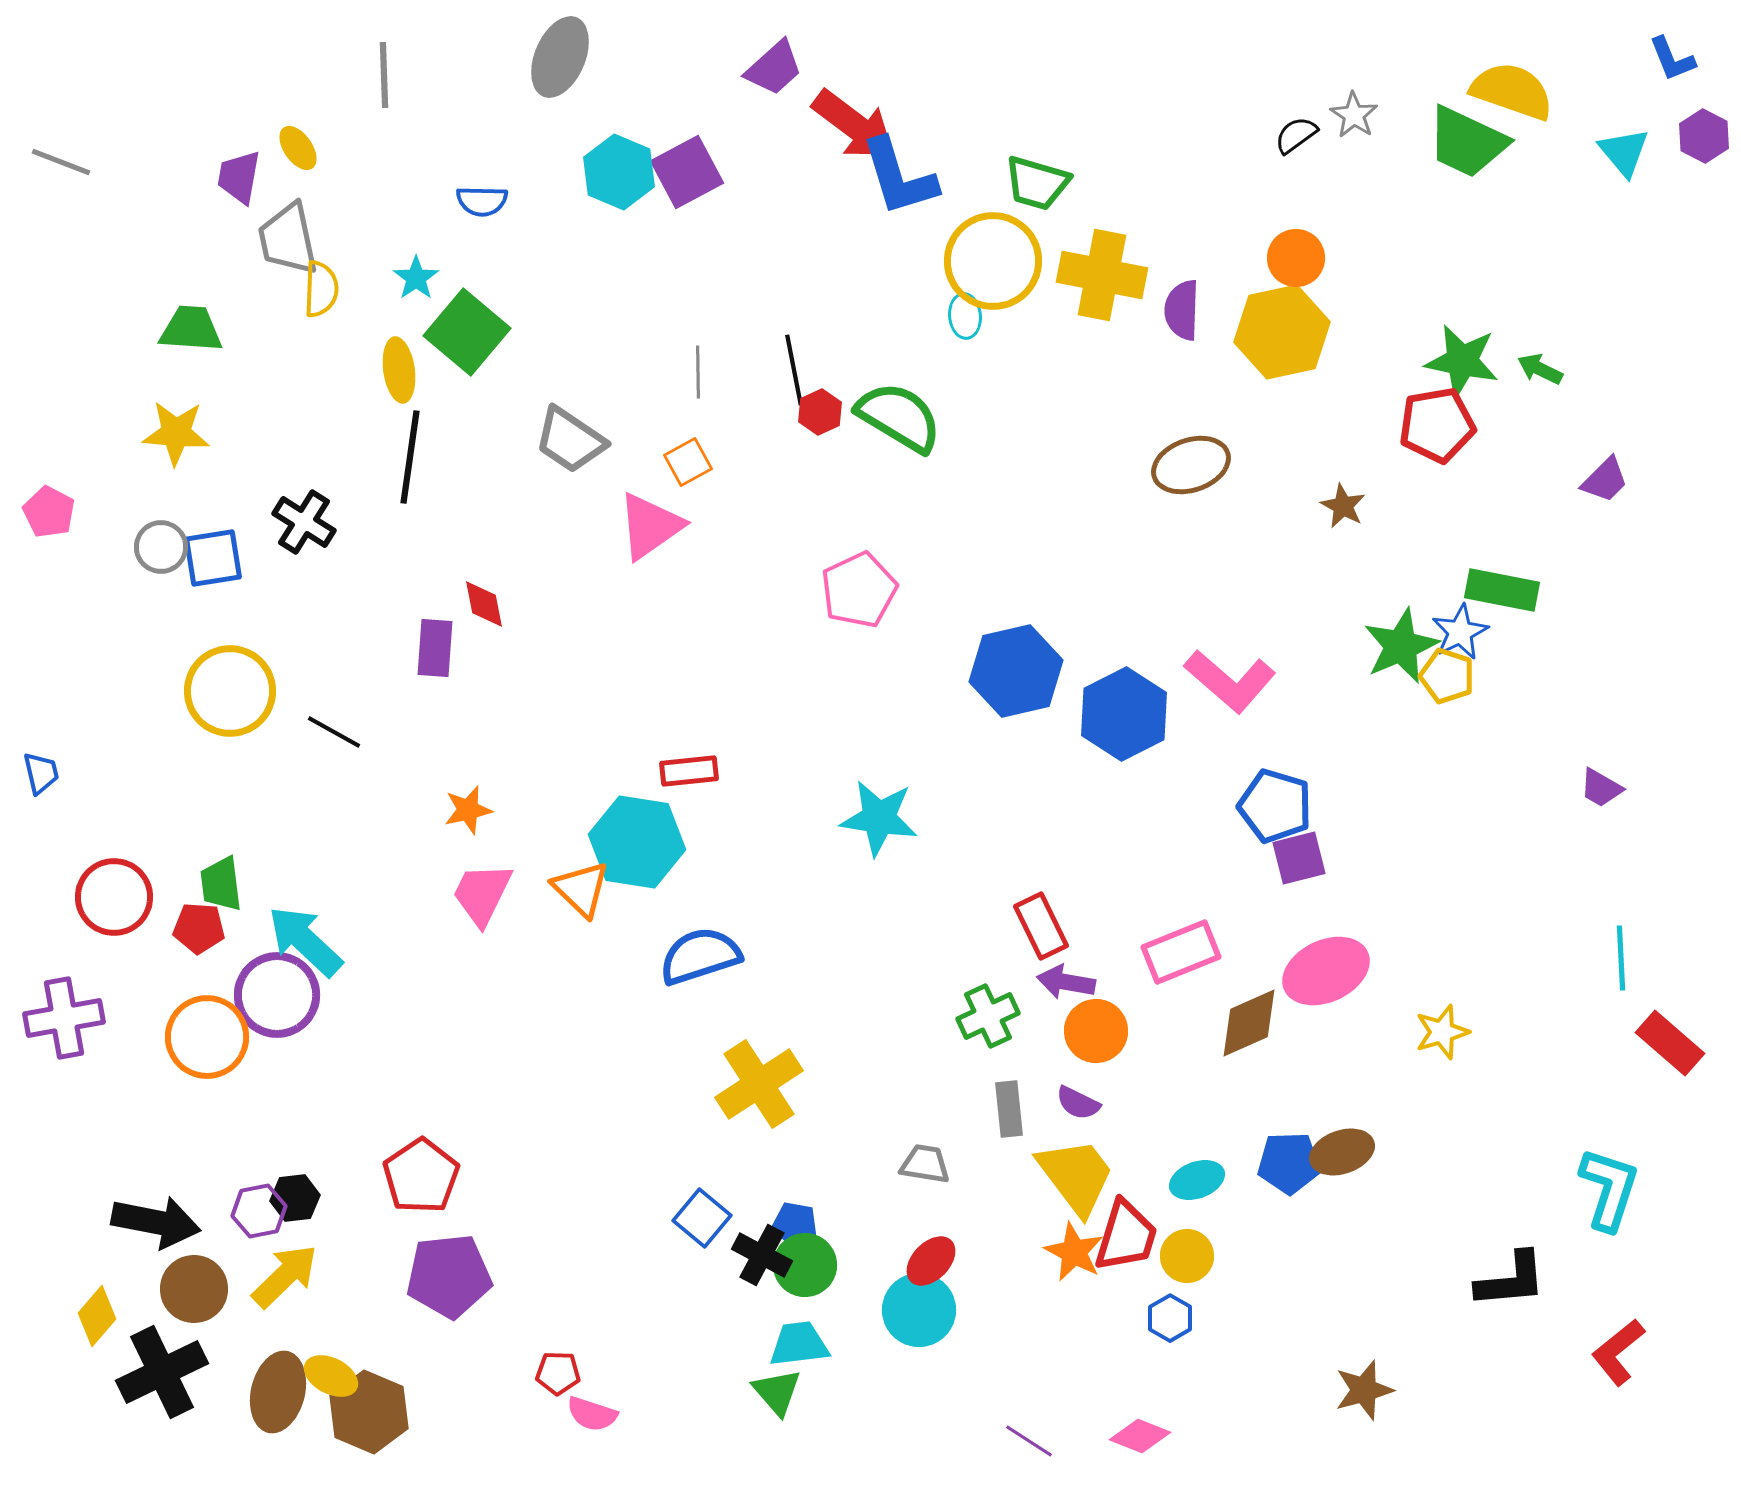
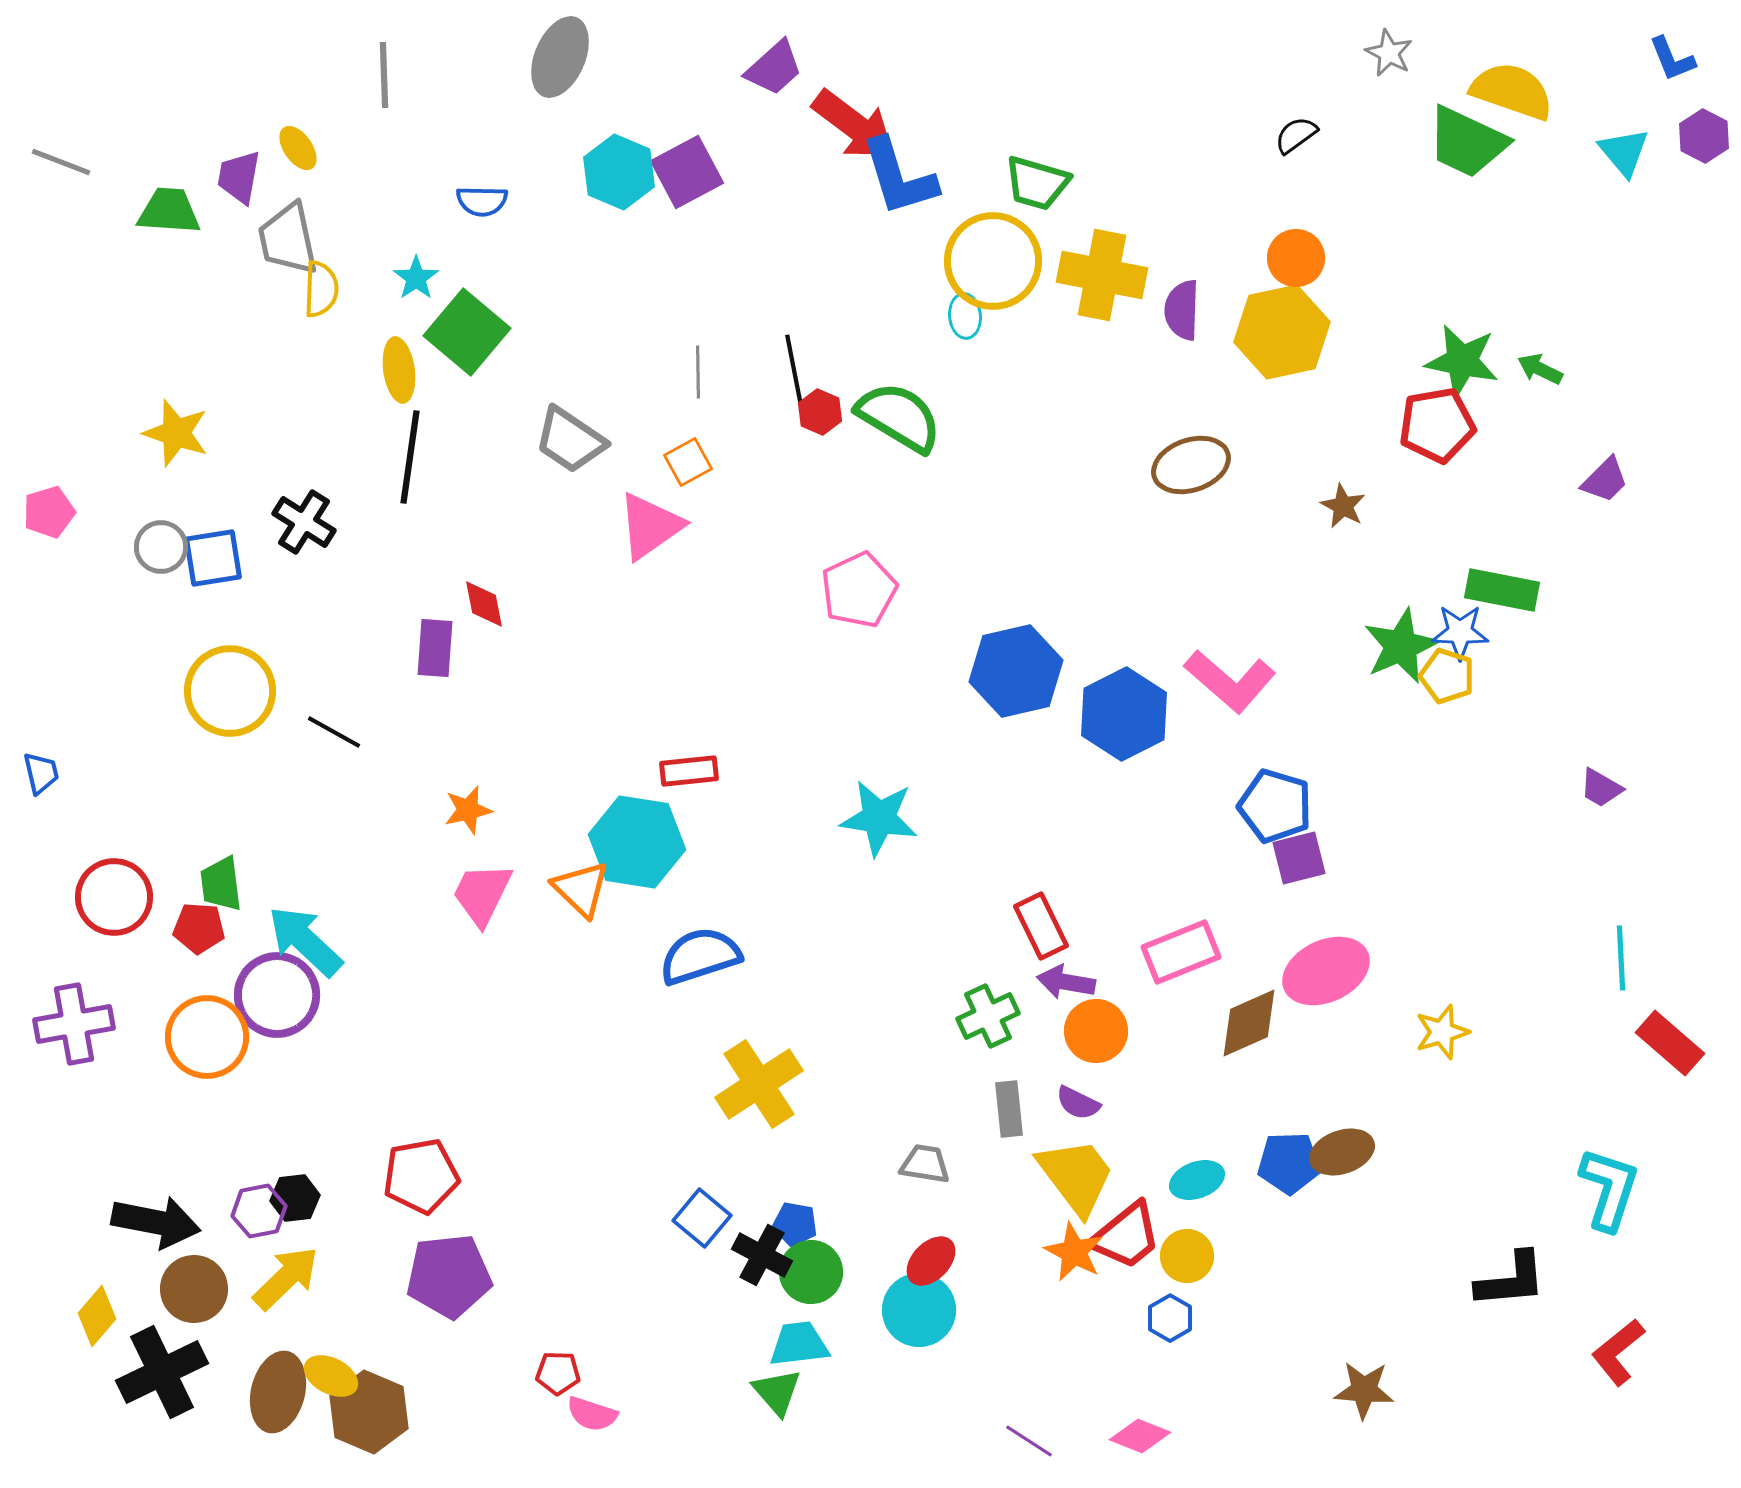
gray star at (1354, 115): moved 35 px right, 62 px up; rotated 6 degrees counterclockwise
green trapezoid at (191, 329): moved 22 px left, 118 px up
red hexagon at (820, 412): rotated 12 degrees counterclockwise
yellow star at (176, 433): rotated 14 degrees clockwise
pink pentagon at (49, 512): rotated 27 degrees clockwise
blue star at (1460, 632): rotated 28 degrees clockwise
purple cross at (64, 1018): moved 10 px right, 6 px down
red pentagon at (421, 1176): rotated 24 degrees clockwise
red trapezoid at (1126, 1236): rotated 34 degrees clockwise
green circle at (805, 1265): moved 6 px right, 7 px down
yellow arrow at (285, 1276): moved 1 px right, 2 px down
brown star at (1364, 1390): rotated 20 degrees clockwise
